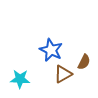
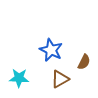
brown triangle: moved 3 px left, 5 px down
cyan star: moved 1 px left, 1 px up
